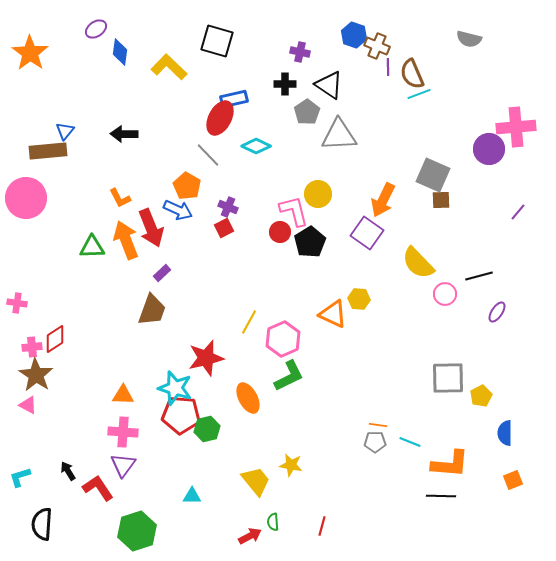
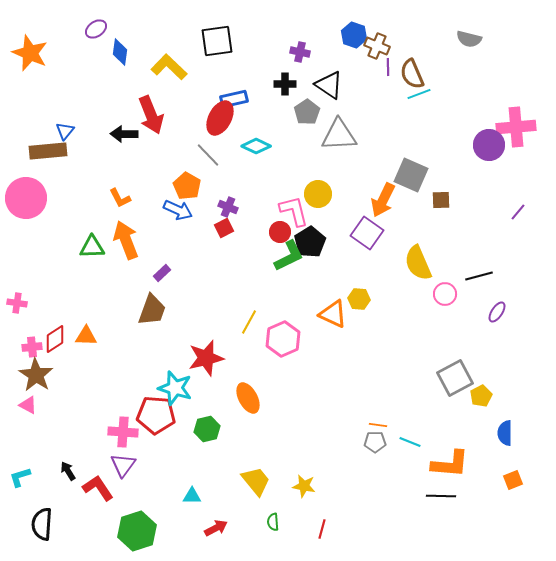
black square at (217, 41): rotated 24 degrees counterclockwise
orange star at (30, 53): rotated 12 degrees counterclockwise
purple circle at (489, 149): moved 4 px up
gray square at (433, 175): moved 22 px left
red arrow at (151, 228): moved 113 px up
yellow semicircle at (418, 263): rotated 21 degrees clockwise
green L-shape at (289, 376): moved 120 px up
gray square at (448, 378): moved 7 px right; rotated 27 degrees counterclockwise
orange triangle at (123, 395): moved 37 px left, 59 px up
red pentagon at (181, 415): moved 25 px left
yellow star at (291, 465): moved 13 px right, 21 px down
red line at (322, 526): moved 3 px down
red arrow at (250, 536): moved 34 px left, 8 px up
